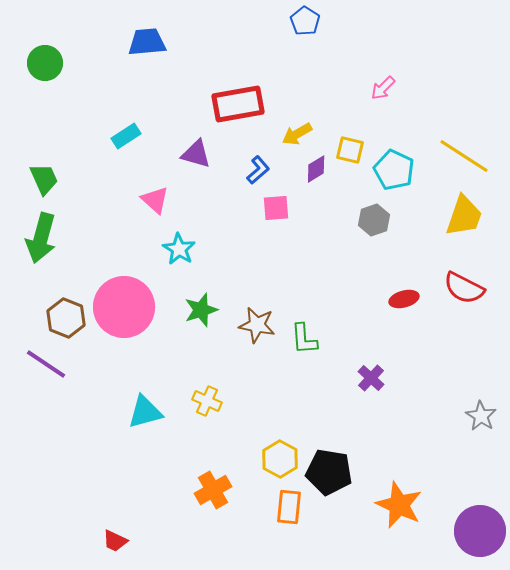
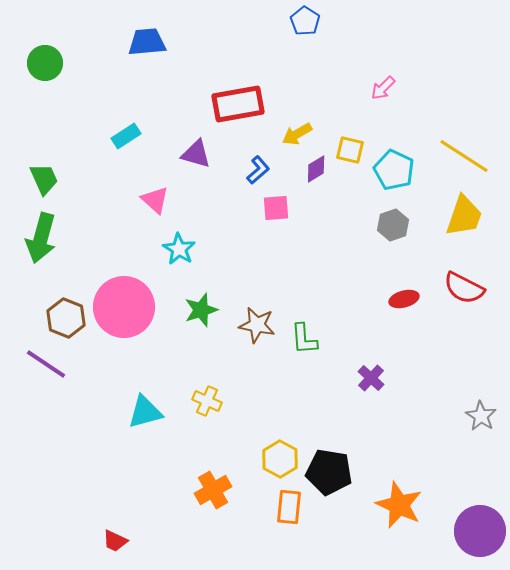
gray hexagon: moved 19 px right, 5 px down
